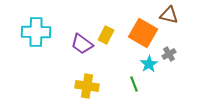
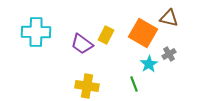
brown triangle: moved 3 px down
